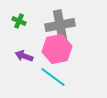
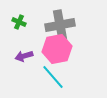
green cross: moved 1 px down
purple arrow: rotated 36 degrees counterclockwise
cyan line: rotated 12 degrees clockwise
